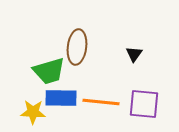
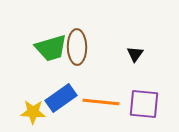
brown ellipse: rotated 8 degrees counterclockwise
black triangle: moved 1 px right
green trapezoid: moved 2 px right, 23 px up
blue rectangle: rotated 36 degrees counterclockwise
